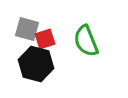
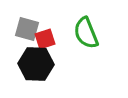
green semicircle: moved 8 px up
black hexagon: rotated 12 degrees counterclockwise
